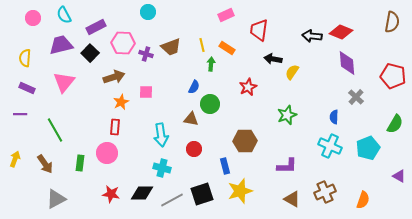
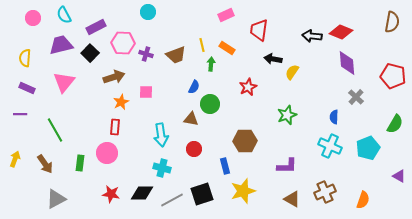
brown trapezoid at (171, 47): moved 5 px right, 8 px down
yellow star at (240, 191): moved 3 px right
